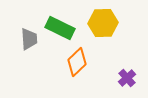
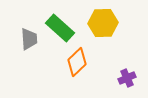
green rectangle: rotated 16 degrees clockwise
purple cross: rotated 18 degrees clockwise
